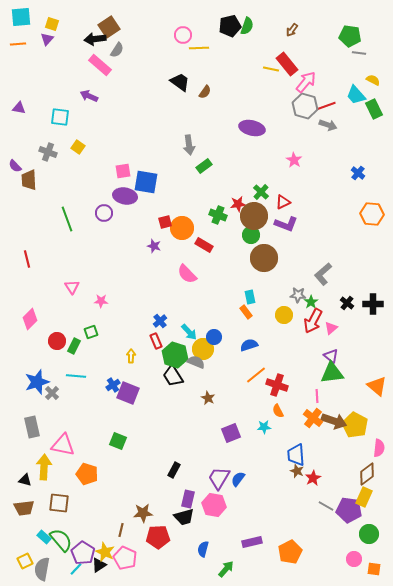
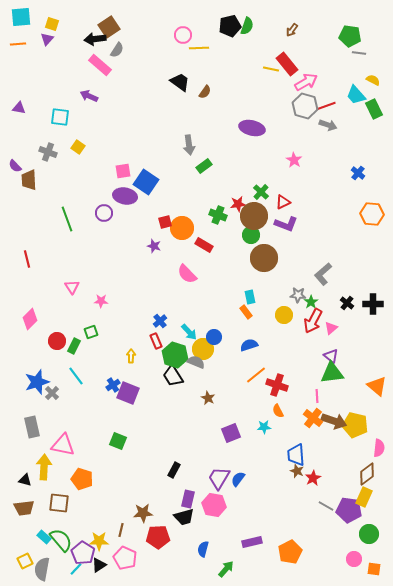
pink arrow at (306, 82): rotated 20 degrees clockwise
blue square at (146, 182): rotated 25 degrees clockwise
cyan line at (76, 376): rotated 48 degrees clockwise
yellow pentagon at (355, 425): rotated 15 degrees counterclockwise
orange pentagon at (87, 474): moved 5 px left, 5 px down
yellow star at (105, 552): moved 6 px left, 11 px up; rotated 24 degrees counterclockwise
